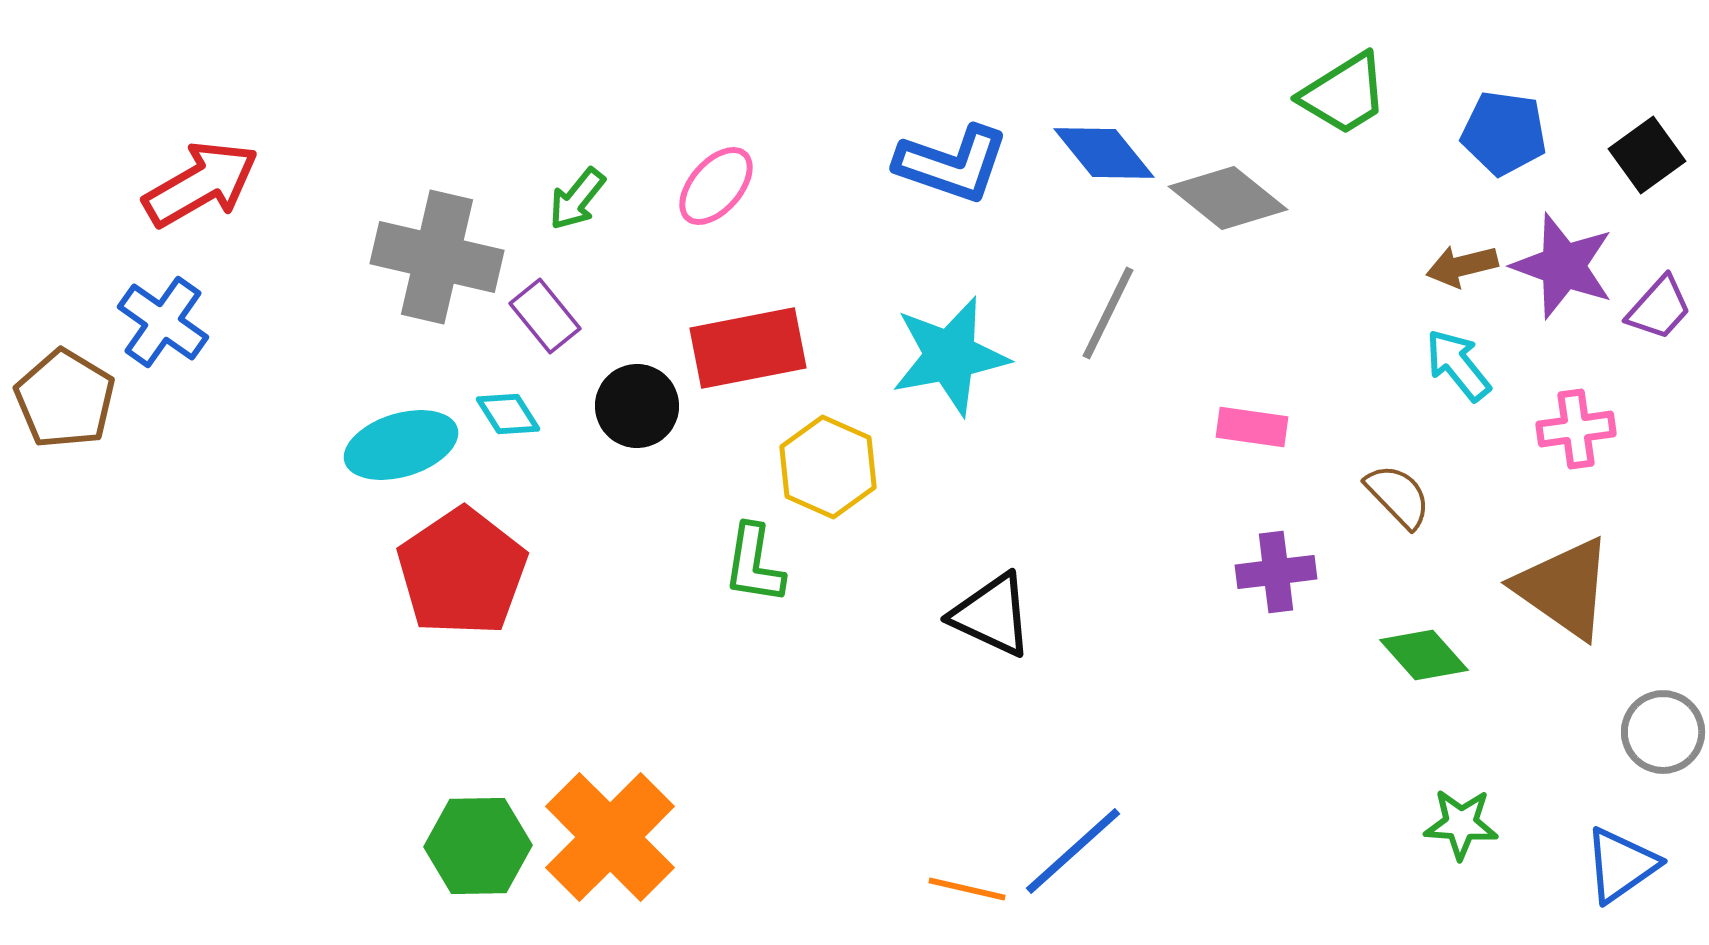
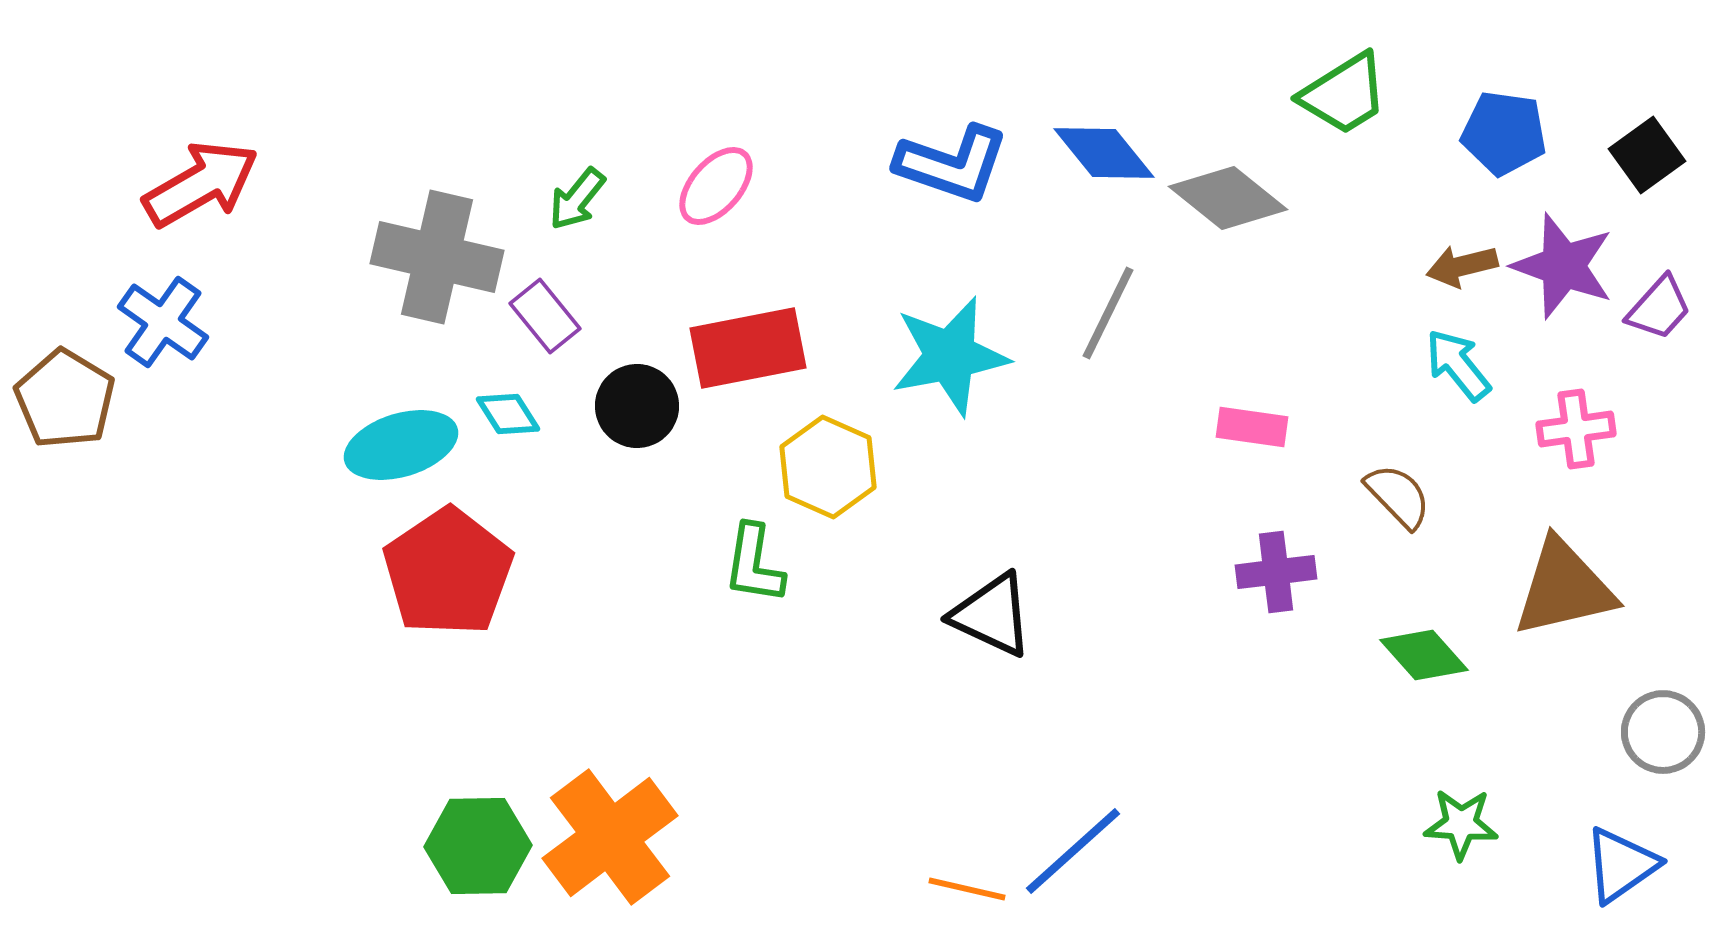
red pentagon: moved 14 px left
brown triangle: rotated 48 degrees counterclockwise
orange cross: rotated 8 degrees clockwise
